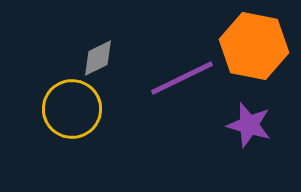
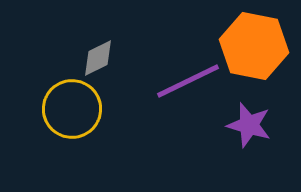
purple line: moved 6 px right, 3 px down
